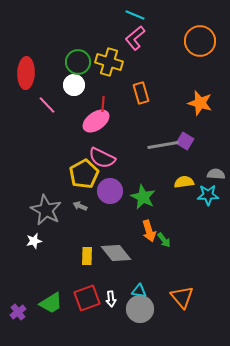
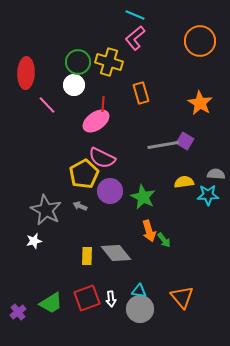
orange star: rotated 15 degrees clockwise
